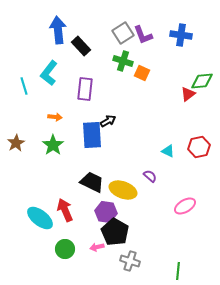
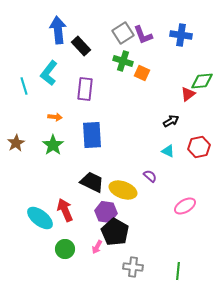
black arrow: moved 63 px right
pink arrow: rotated 48 degrees counterclockwise
gray cross: moved 3 px right, 6 px down; rotated 12 degrees counterclockwise
